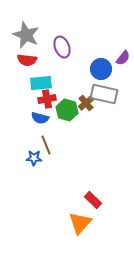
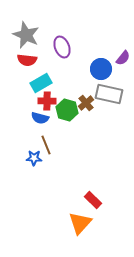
cyan rectangle: rotated 25 degrees counterclockwise
gray rectangle: moved 5 px right
red cross: moved 2 px down; rotated 12 degrees clockwise
